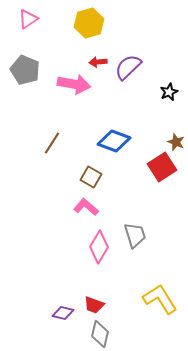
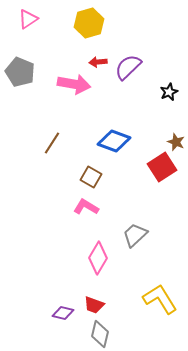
gray pentagon: moved 5 px left, 2 px down
pink L-shape: rotated 10 degrees counterclockwise
gray trapezoid: rotated 116 degrees counterclockwise
pink diamond: moved 1 px left, 11 px down
